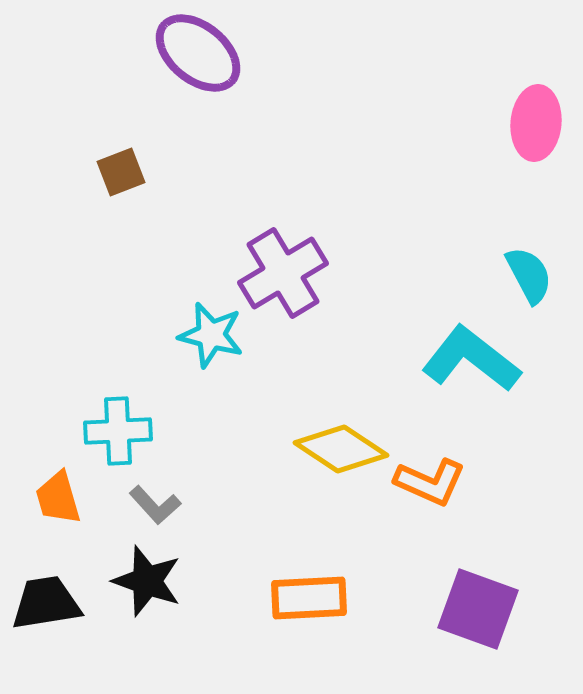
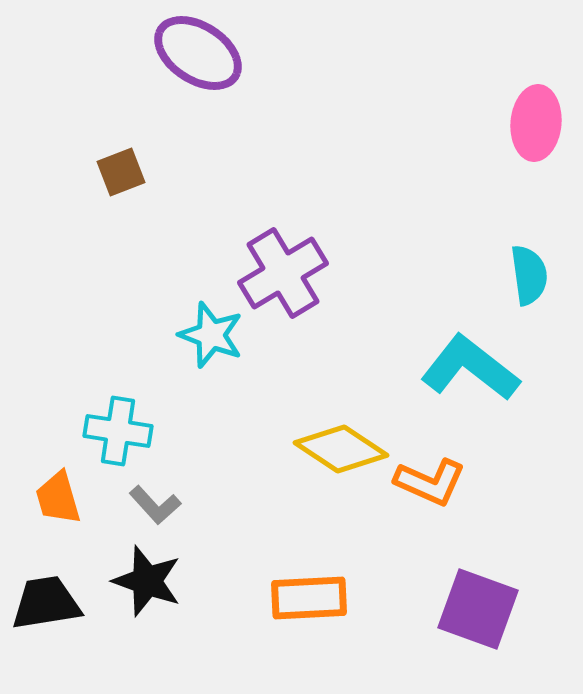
purple ellipse: rotated 6 degrees counterclockwise
cyan semicircle: rotated 20 degrees clockwise
cyan star: rotated 6 degrees clockwise
cyan L-shape: moved 1 px left, 9 px down
cyan cross: rotated 12 degrees clockwise
